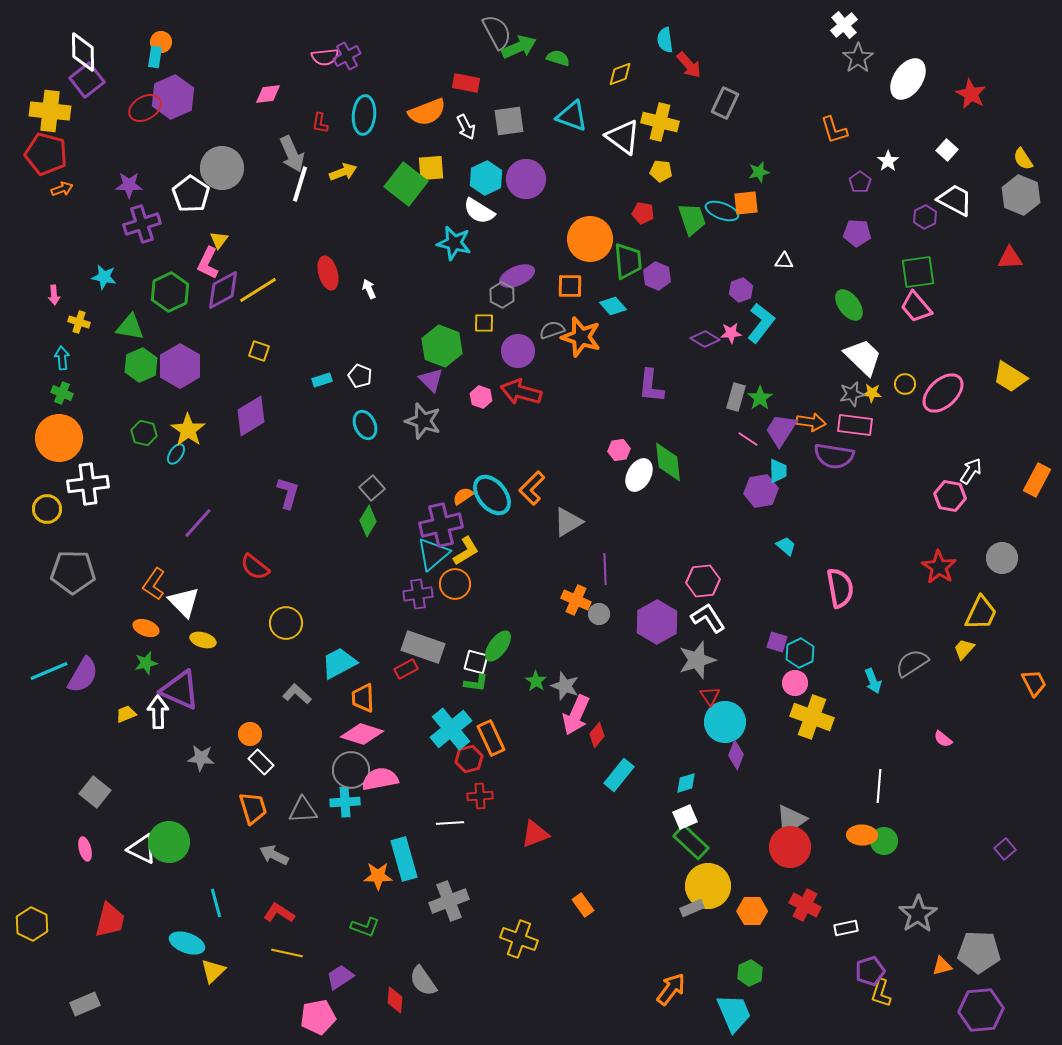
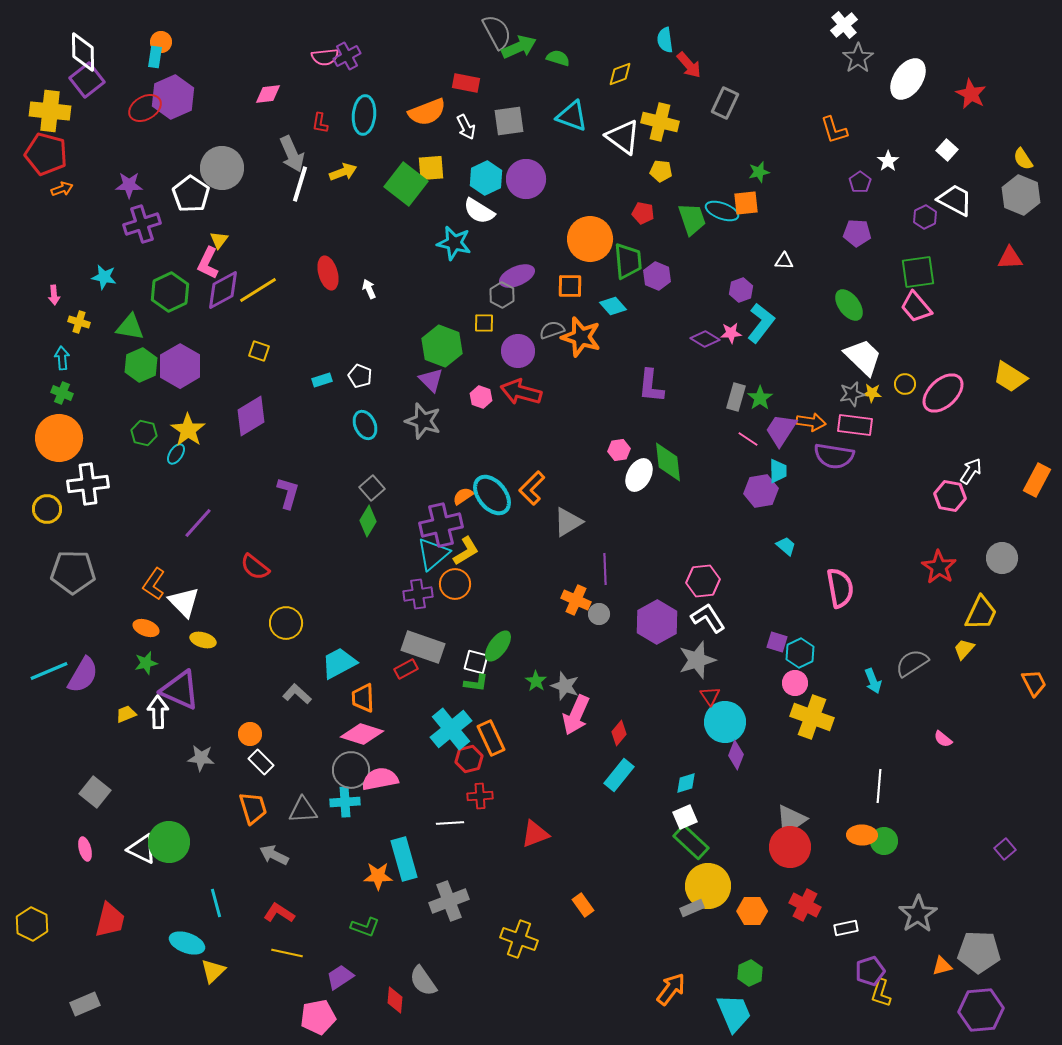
red diamond at (597, 735): moved 22 px right, 2 px up
